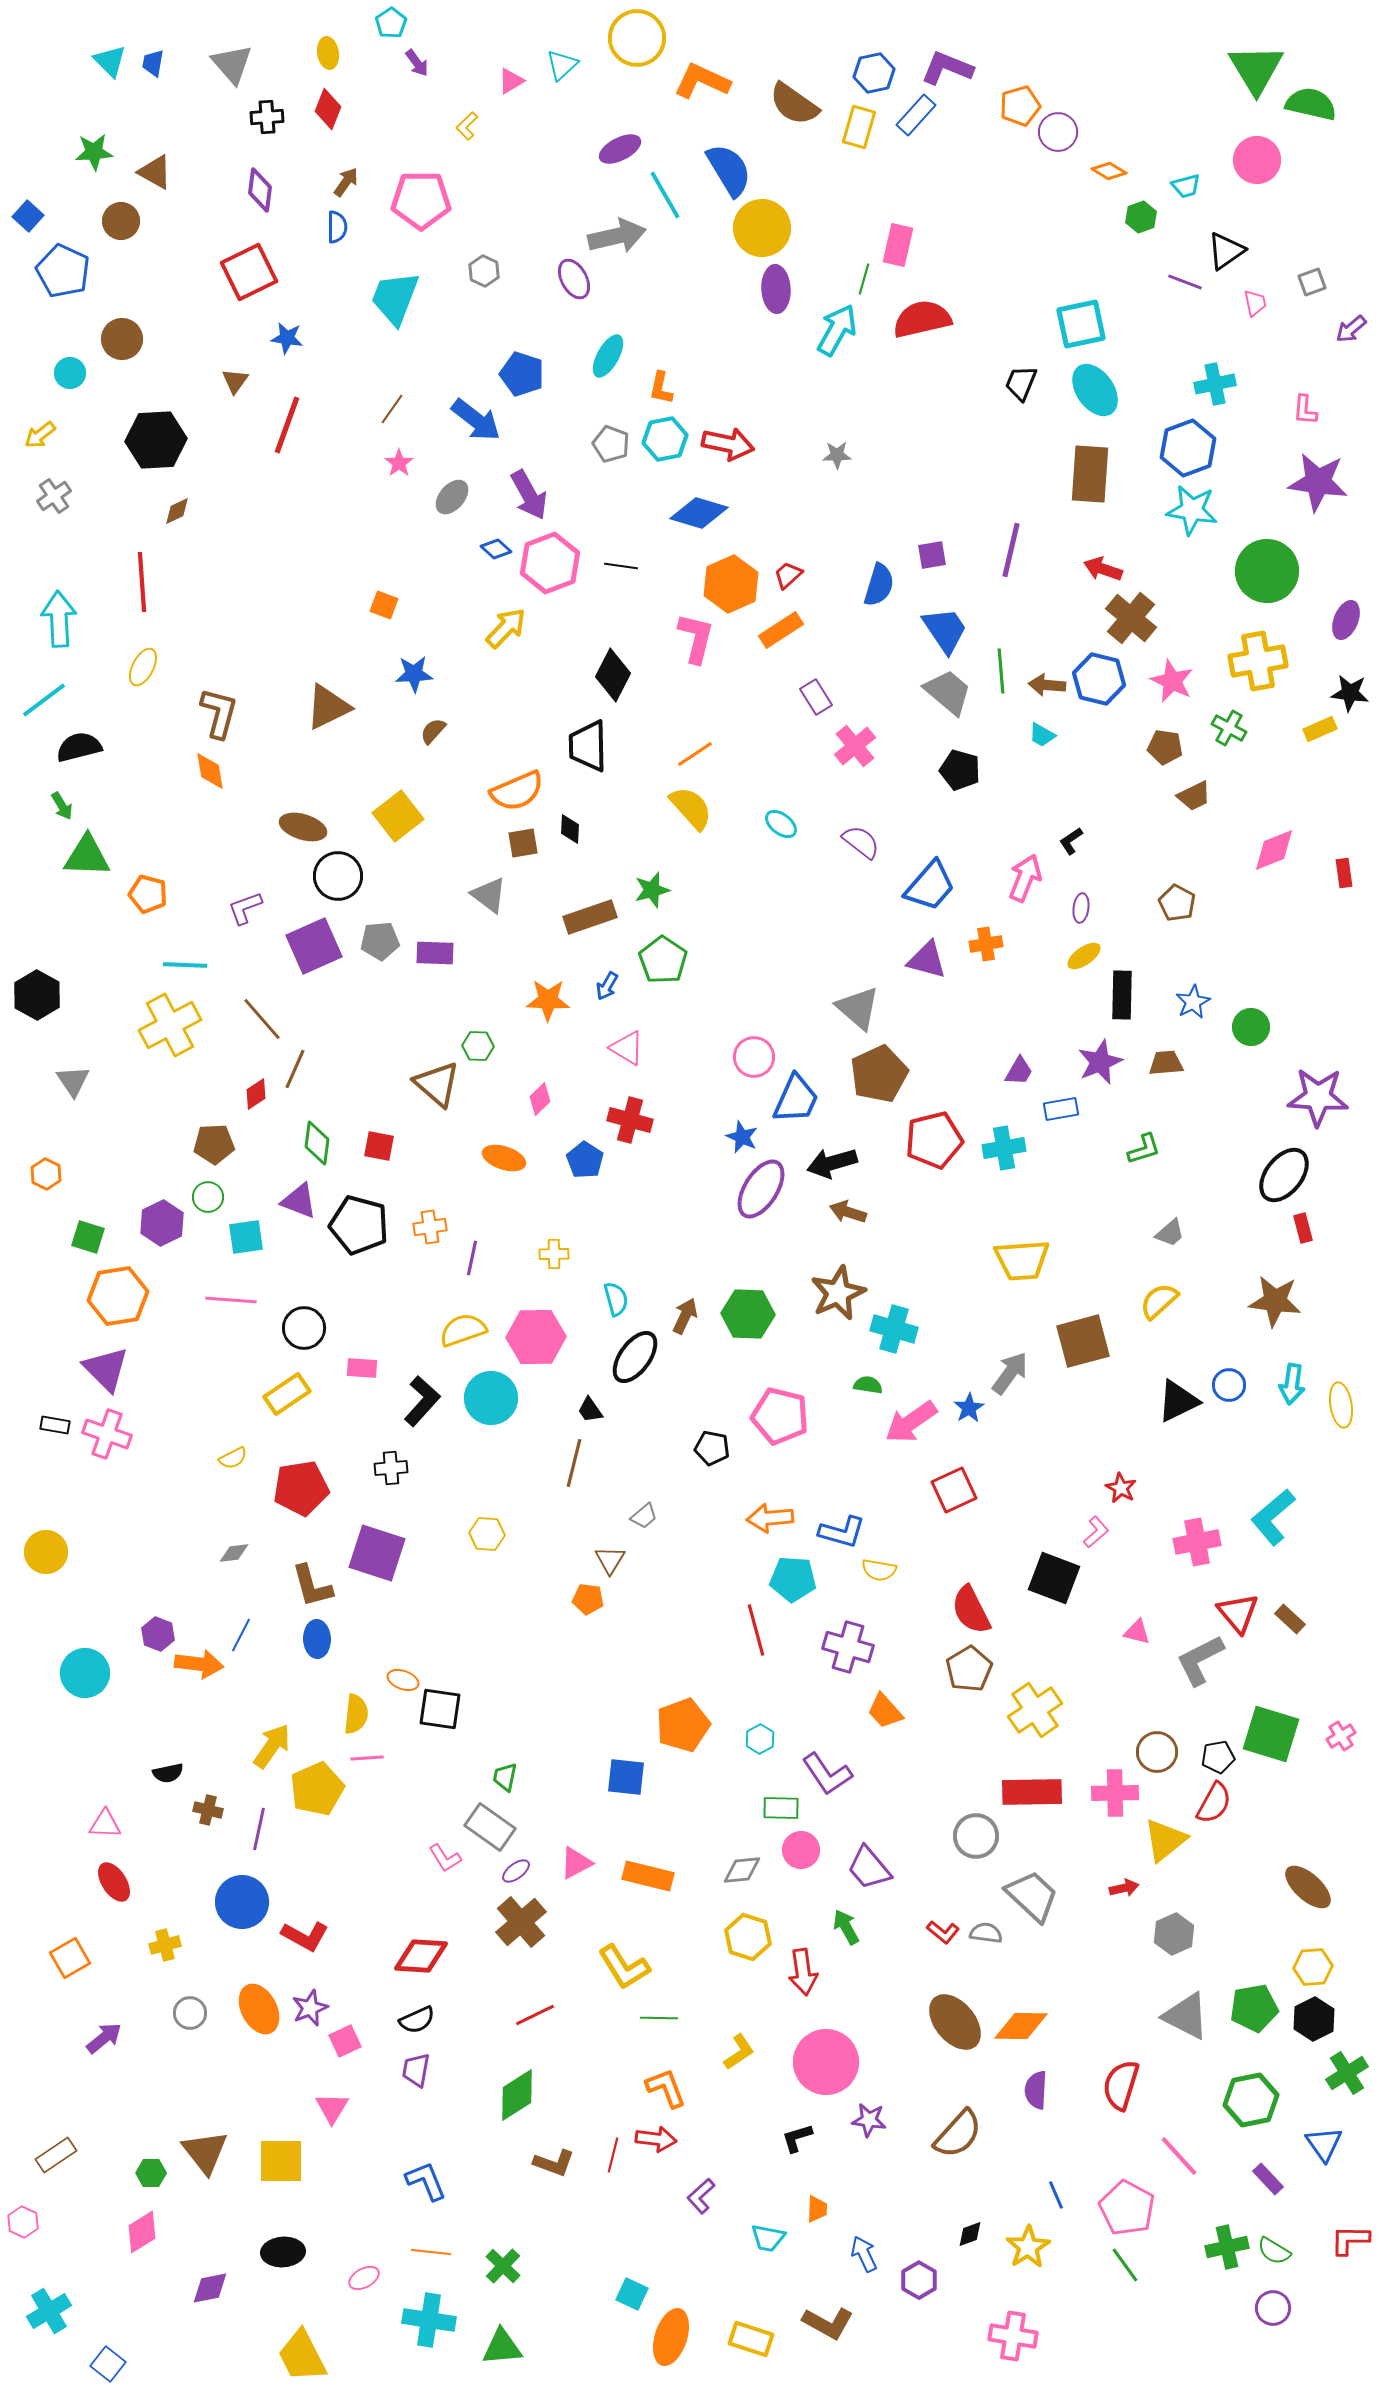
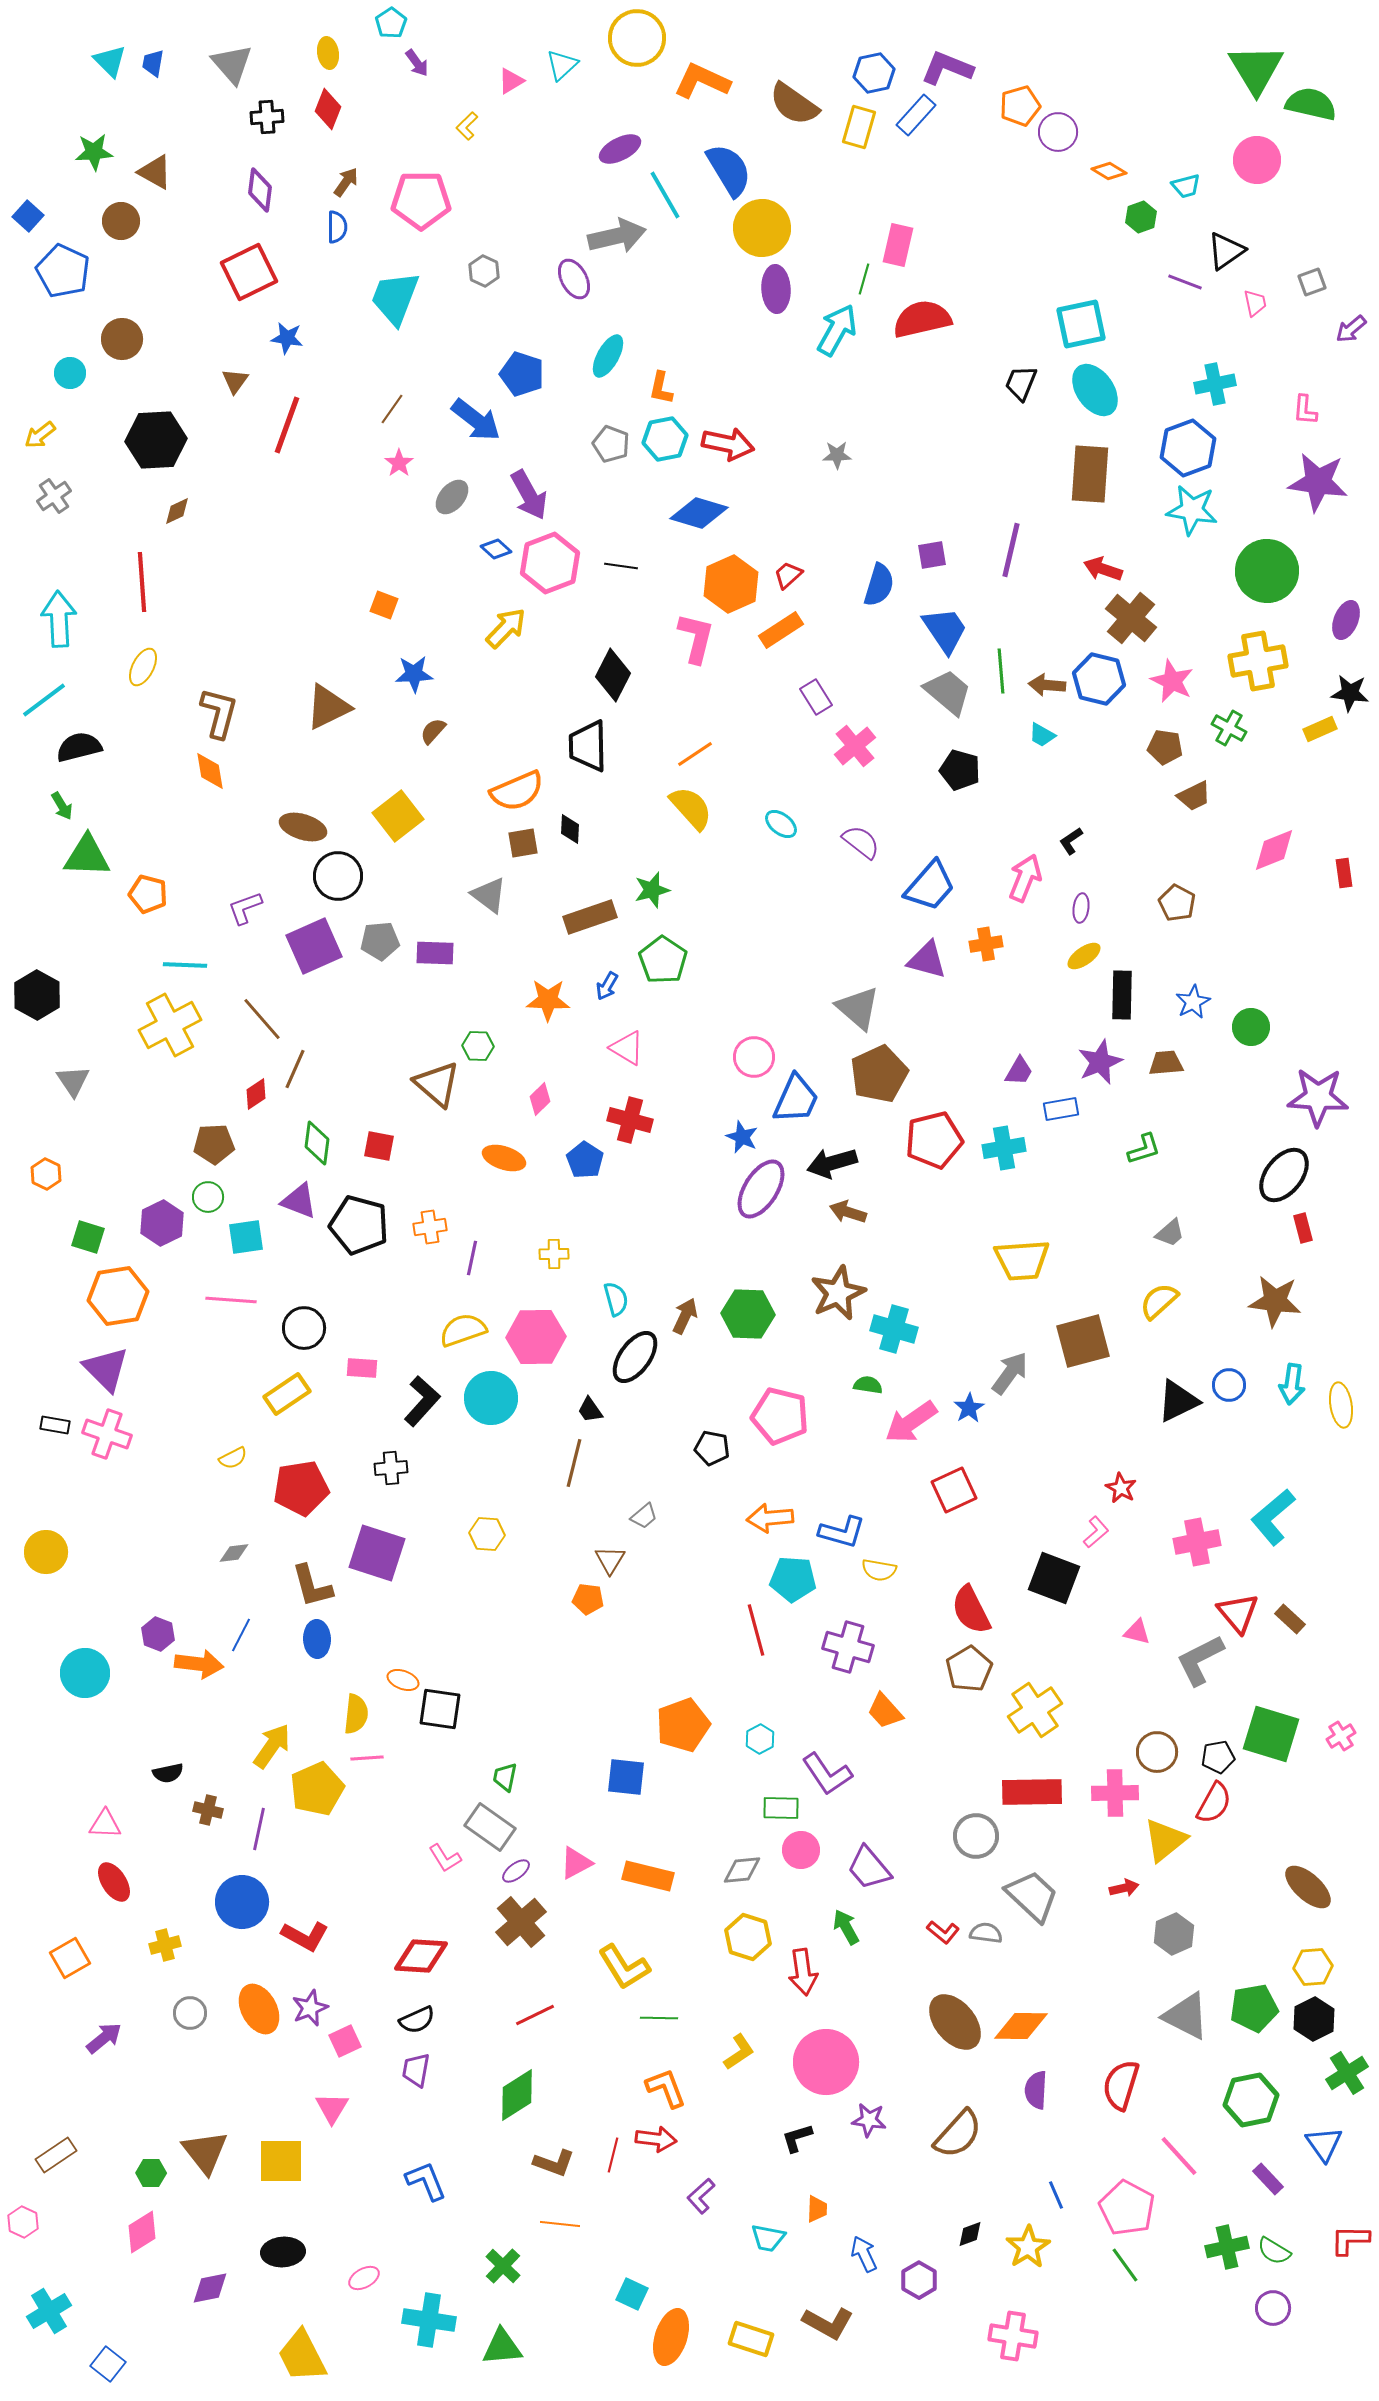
orange line at (431, 2252): moved 129 px right, 28 px up
